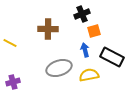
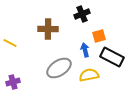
orange square: moved 5 px right, 5 px down
gray ellipse: rotated 15 degrees counterclockwise
